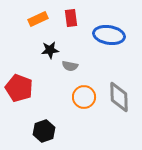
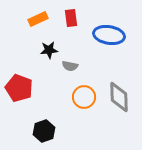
black star: moved 1 px left
